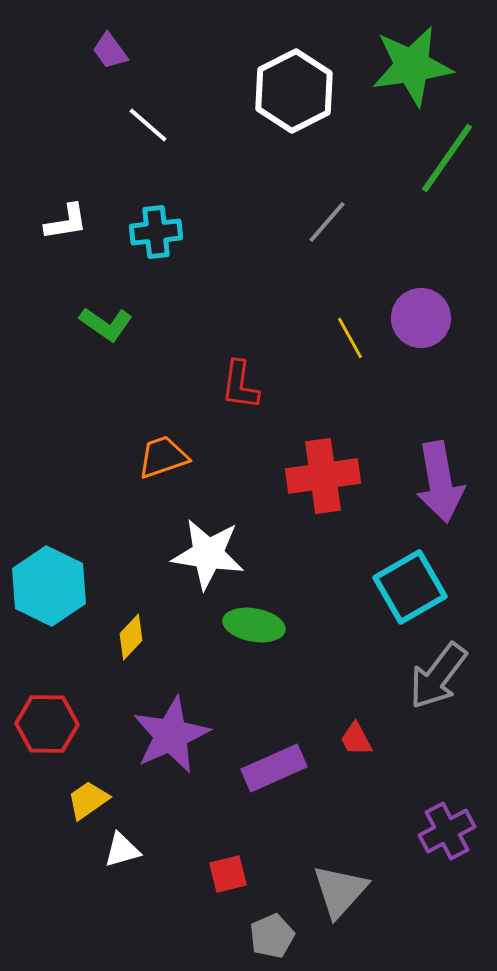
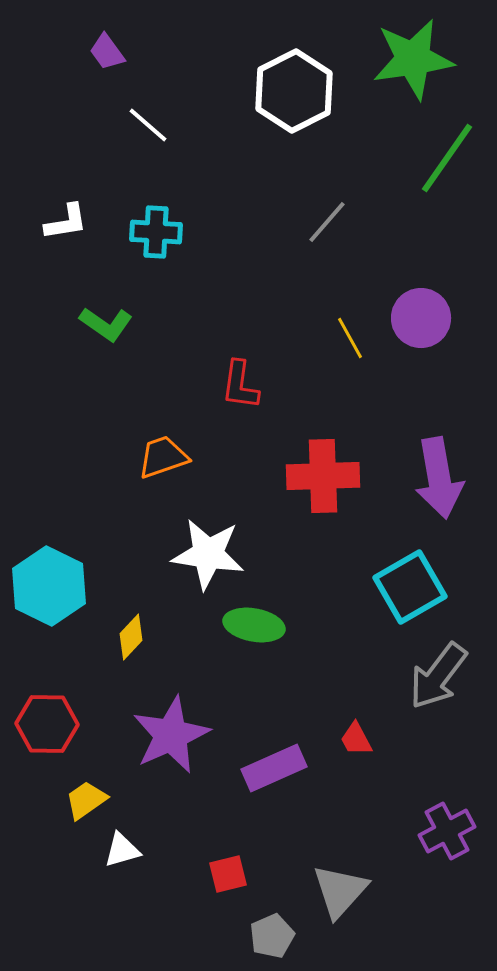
purple trapezoid: moved 3 px left, 1 px down
green star: moved 1 px right, 7 px up
cyan cross: rotated 9 degrees clockwise
red cross: rotated 6 degrees clockwise
purple arrow: moved 1 px left, 4 px up
yellow trapezoid: moved 2 px left
